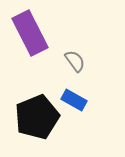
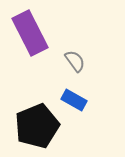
black pentagon: moved 9 px down
